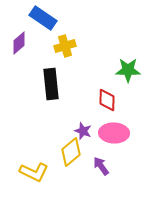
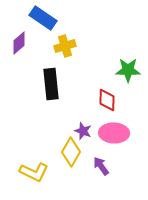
yellow diamond: rotated 20 degrees counterclockwise
